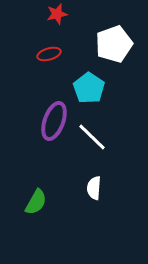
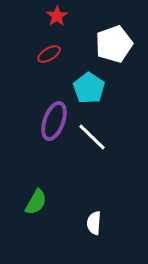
red star: moved 2 px down; rotated 20 degrees counterclockwise
red ellipse: rotated 15 degrees counterclockwise
white semicircle: moved 35 px down
